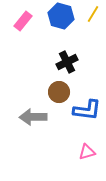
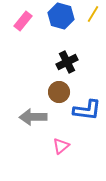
pink triangle: moved 26 px left, 6 px up; rotated 24 degrees counterclockwise
